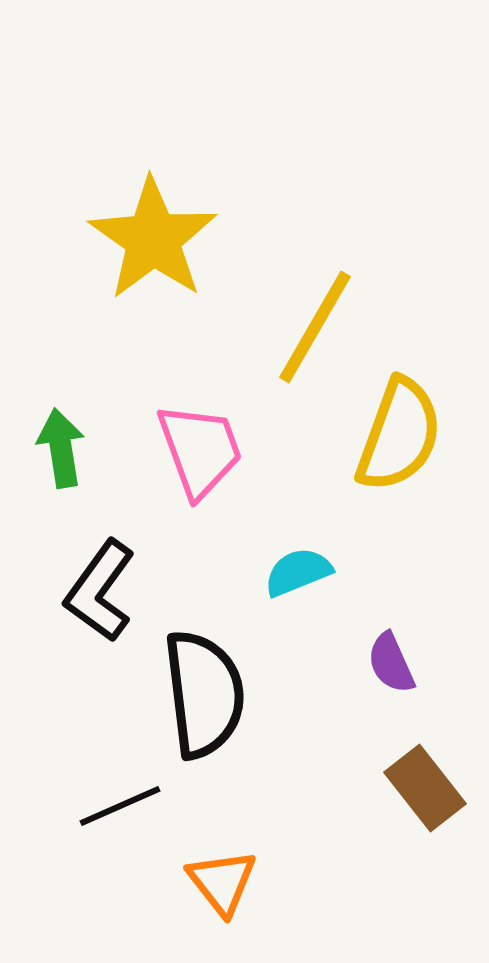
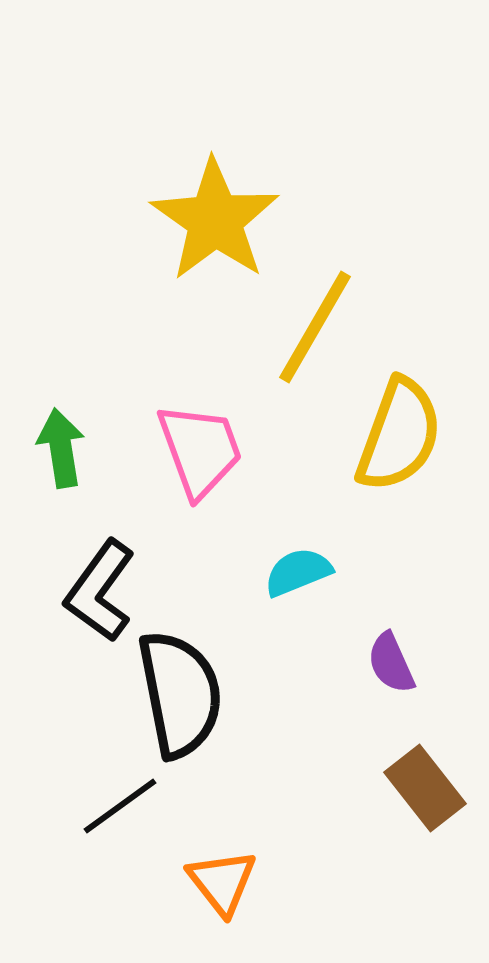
yellow star: moved 62 px right, 19 px up
black semicircle: moved 24 px left; rotated 4 degrees counterclockwise
black line: rotated 12 degrees counterclockwise
